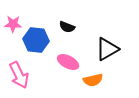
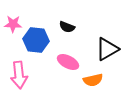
pink arrow: rotated 20 degrees clockwise
